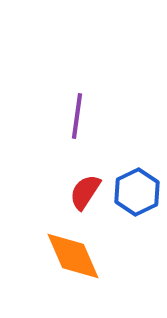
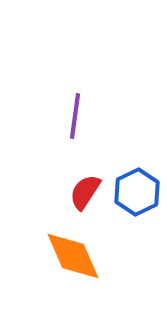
purple line: moved 2 px left
